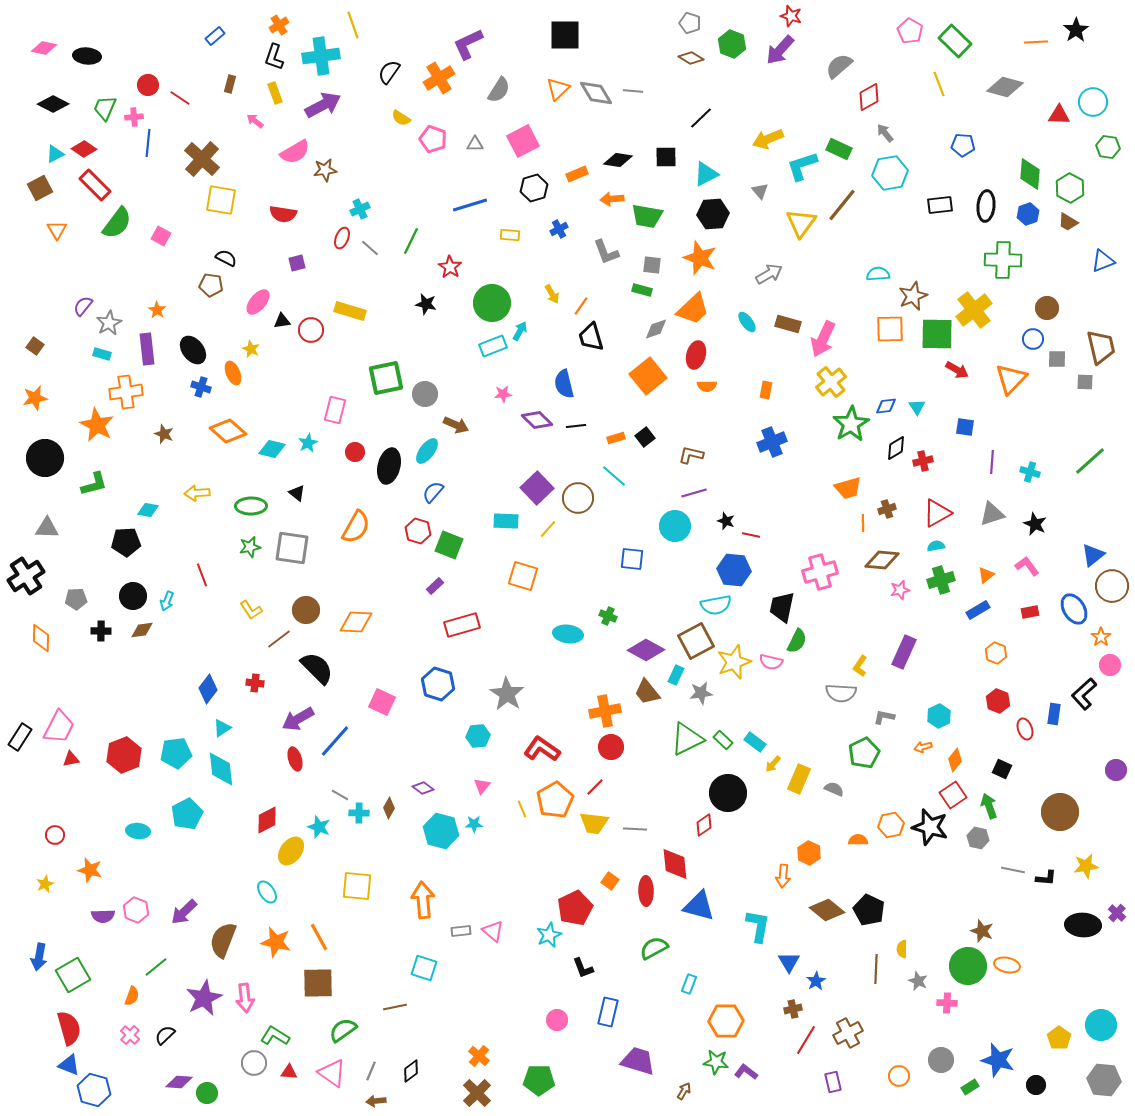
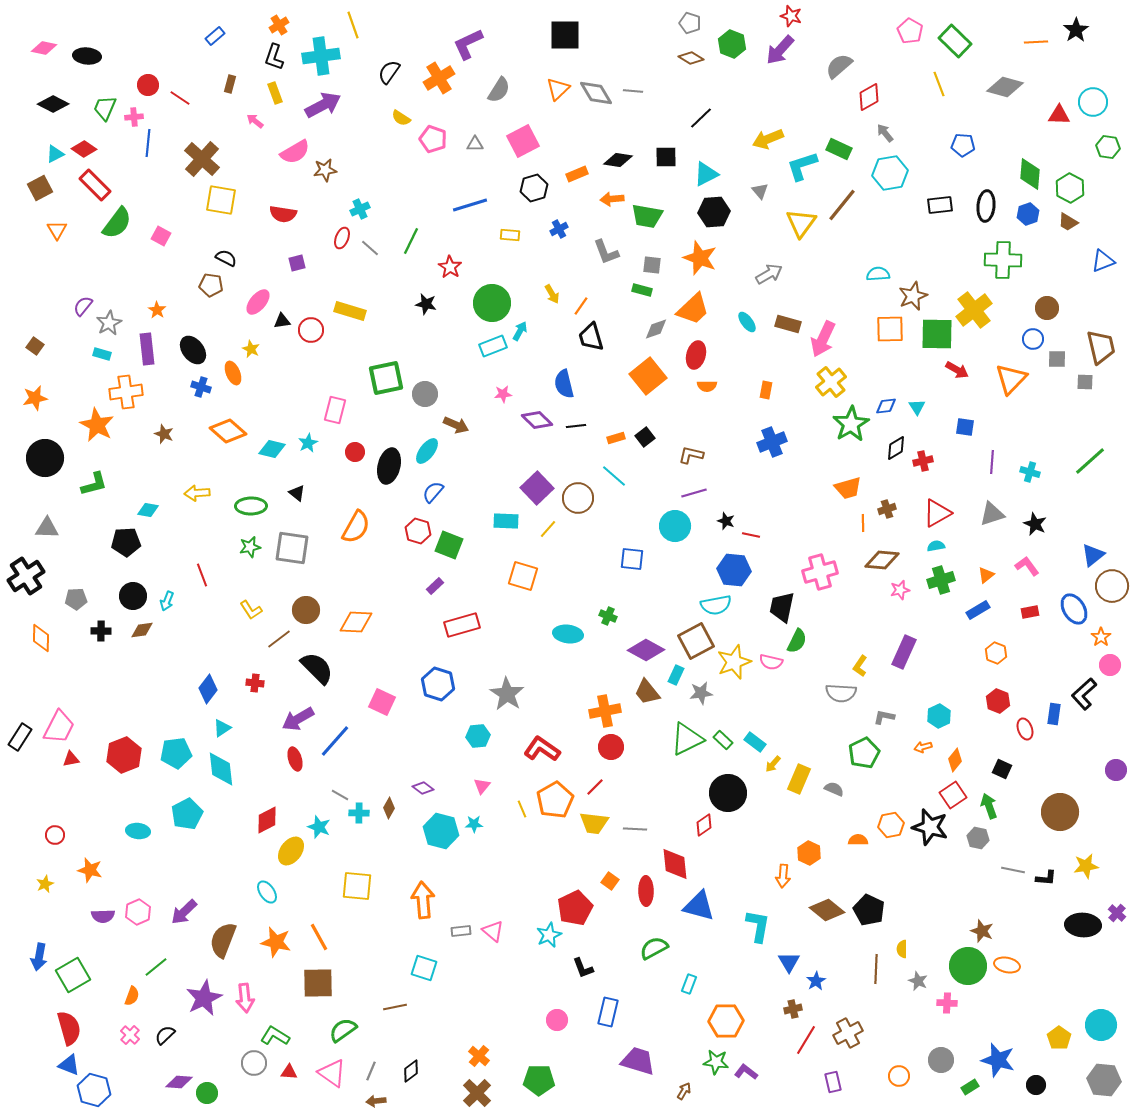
black hexagon at (713, 214): moved 1 px right, 2 px up
pink hexagon at (136, 910): moved 2 px right, 2 px down; rotated 15 degrees clockwise
